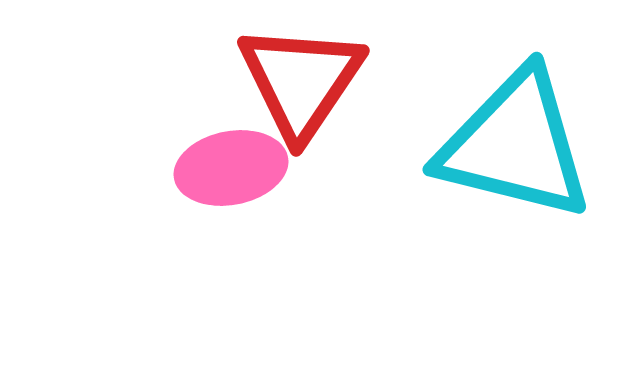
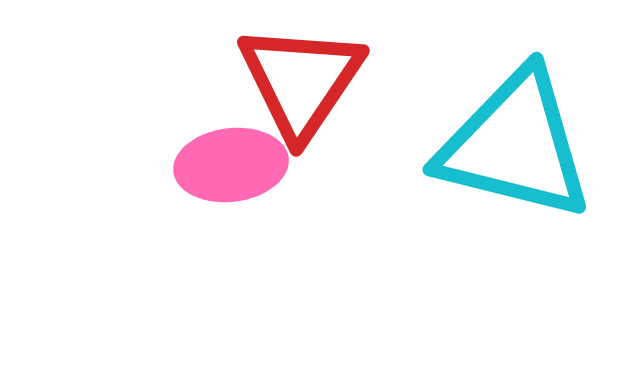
pink ellipse: moved 3 px up; rotated 4 degrees clockwise
